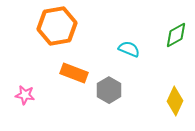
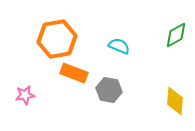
orange hexagon: moved 13 px down
cyan semicircle: moved 10 px left, 3 px up
gray hexagon: rotated 20 degrees counterclockwise
pink star: rotated 18 degrees counterclockwise
yellow diamond: rotated 20 degrees counterclockwise
